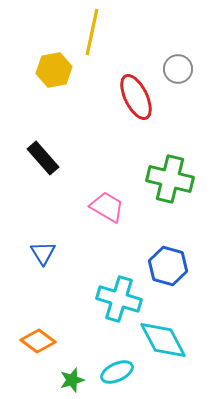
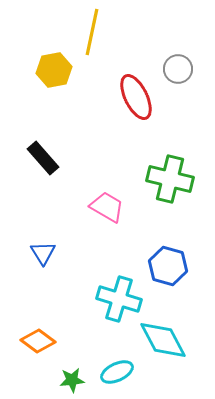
green star: rotated 10 degrees clockwise
